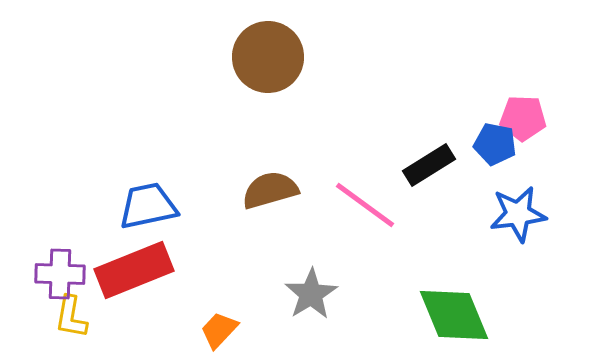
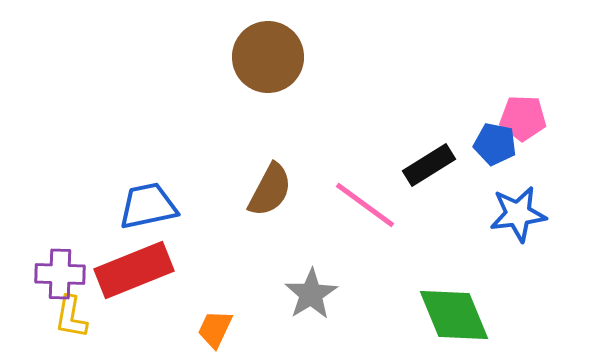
brown semicircle: rotated 134 degrees clockwise
orange trapezoid: moved 4 px left, 1 px up; rotated 18 degrees counterclockwise
